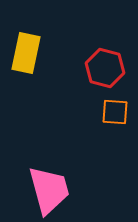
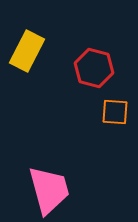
yellow rectangle: moved 1 px right, 2 px up; rotated 15 degrees clockwise
red hexagon: moved 11 px left
